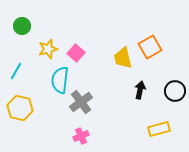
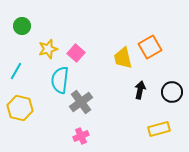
black circle: moved 3 px left, 1 px down
